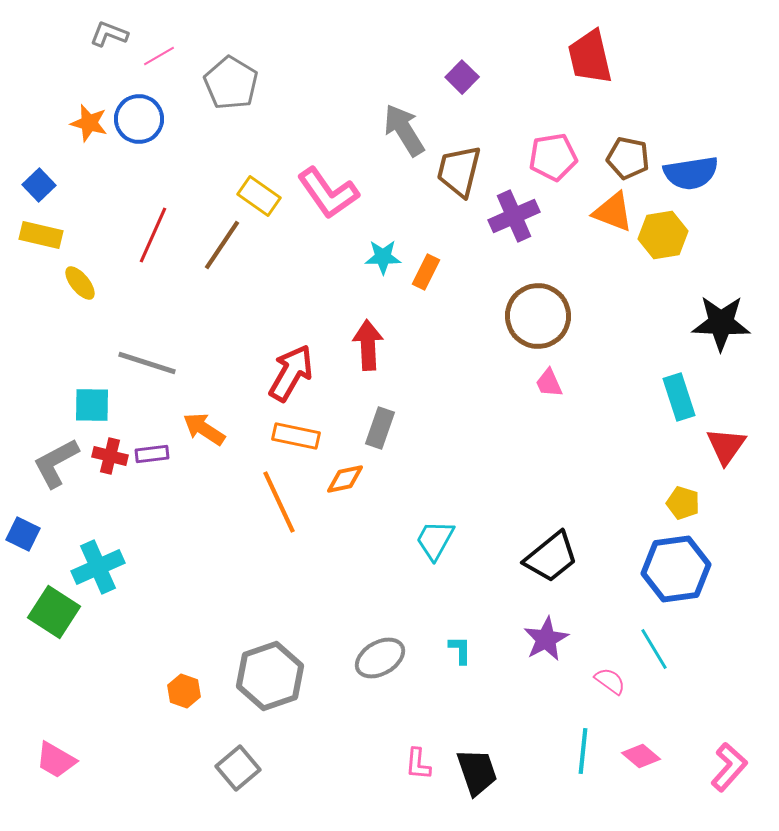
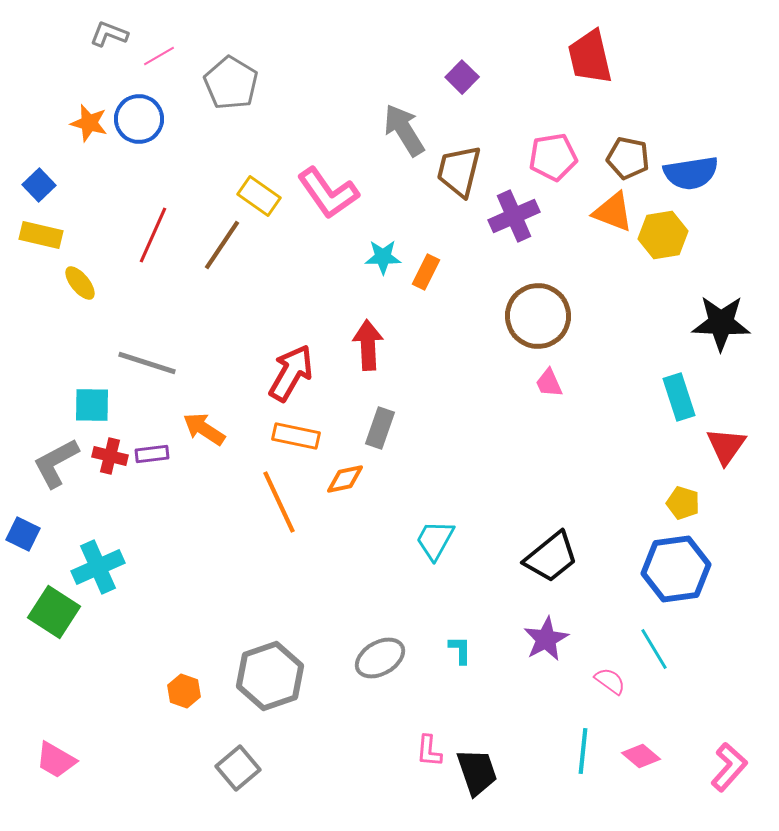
pink L-shape at (418, 764): moved 11 px right, 13 px up
